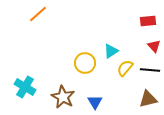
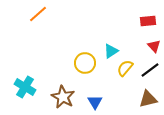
black line: rotated 42 degrees counterclockwise
